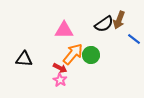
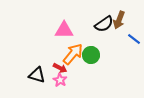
black triangle: moved 13 px right, 16 px down; rotated 12 degrees clockwise
